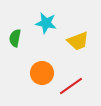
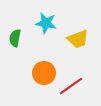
yellow trapezoid: moved 2 px up
orange circle: moved 2 px right
